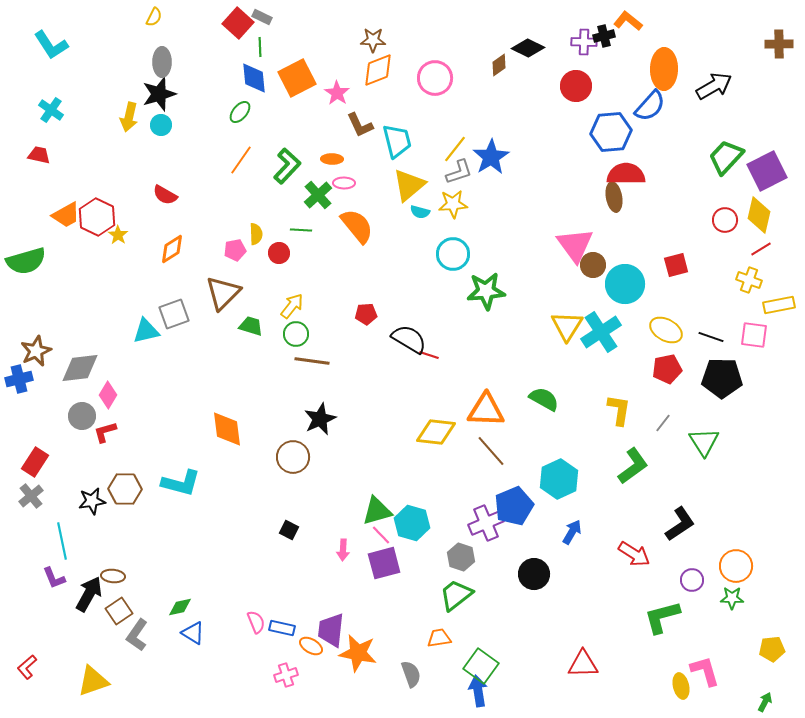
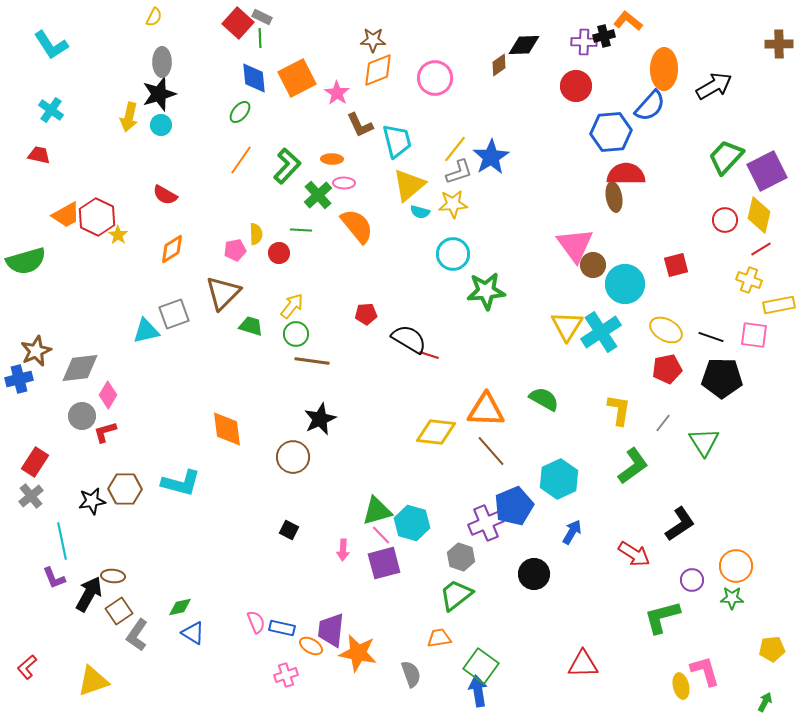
green line at (260, 47): moved 9 px up
black diamond at (528, 48): moved 4 px left, 3 px up; rotated 28 degrees counterclockwise
